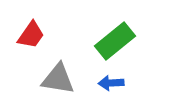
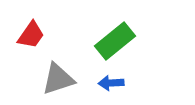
gray triangle: rotated 27 degrees counterclockwise
